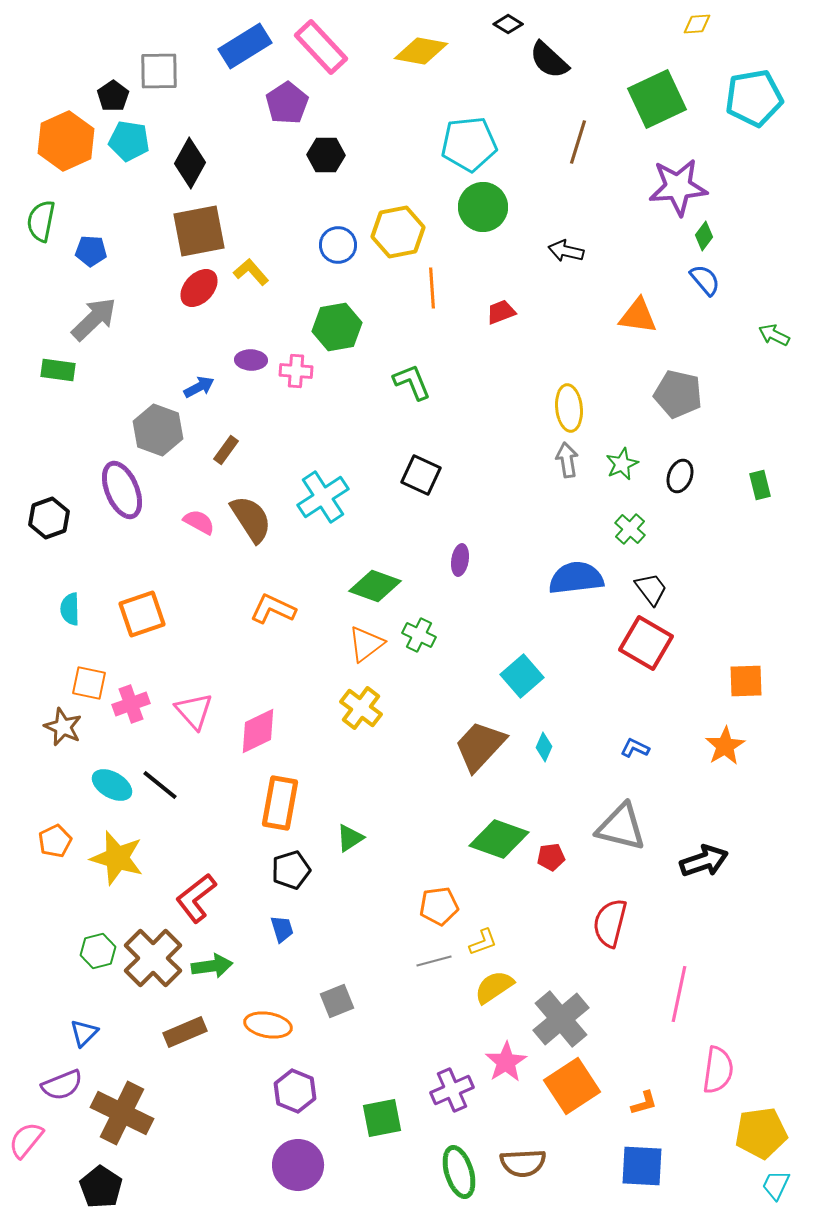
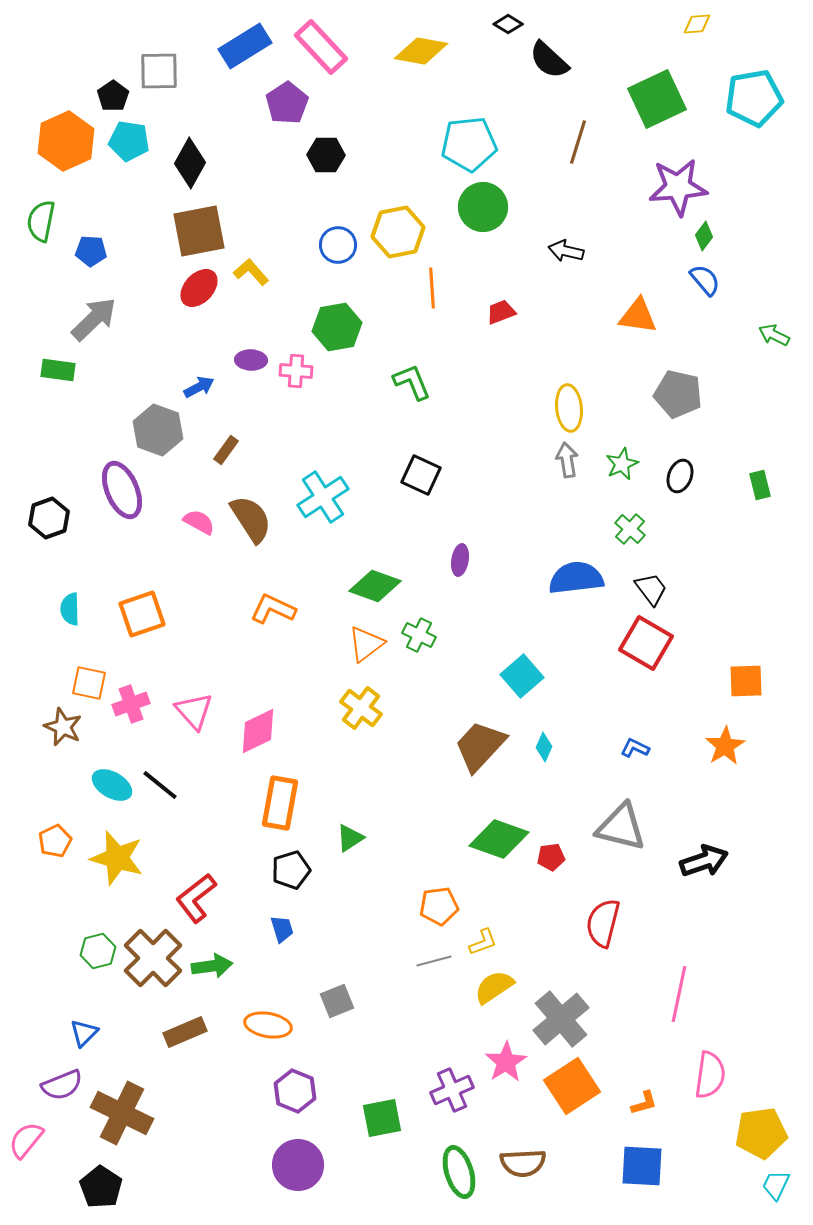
red semicircle at (610, 923): moved 7 px left
pink semicircle at (718, 1070): moved 8 px left, 5 px down
